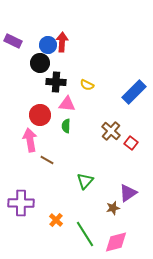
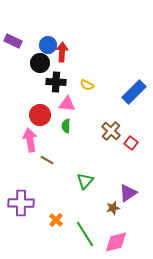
red arrow: moved 10 px down
